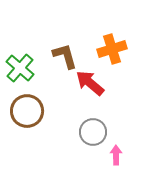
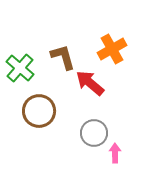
orange cross: rotated 12 degrees counterclockwise
brown L-shape: moved 2 px left, 1 px down
brown circle: moved 12 px right
gray circle: moved 1 px right, 1 px down
pink arrow: moved 1 px left, 2 px up
